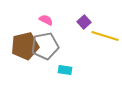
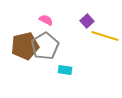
purple square: moved 3 px right, 1 px up
gray pentagon: rotated 20 degrees counterclockwise
